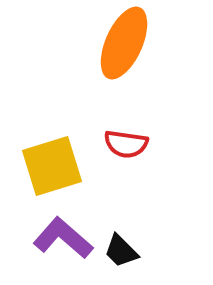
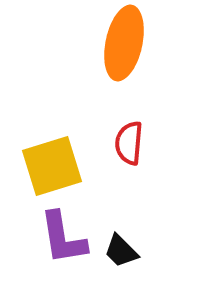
orange ellipse: rotated 12 degrees counterclockwise
red semicircle: moved 3 px right, 1 px up; rotated 87 degrees clockwise
purple L-shape: rotated 140 degrees counterclockwise
